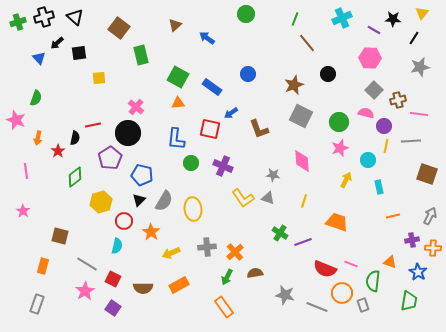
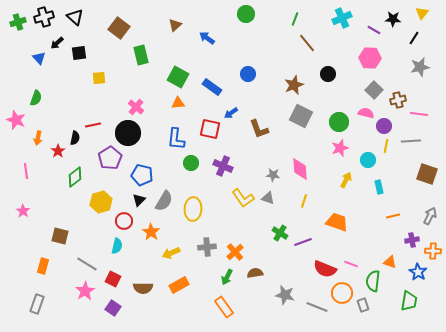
pink diamond at (302, 161): moved 2 px left, 8 px down
yellow ellipse at (193, 209): rotated 10 degrees clockwise
orange cross at (433, 248): moved 3 px down
